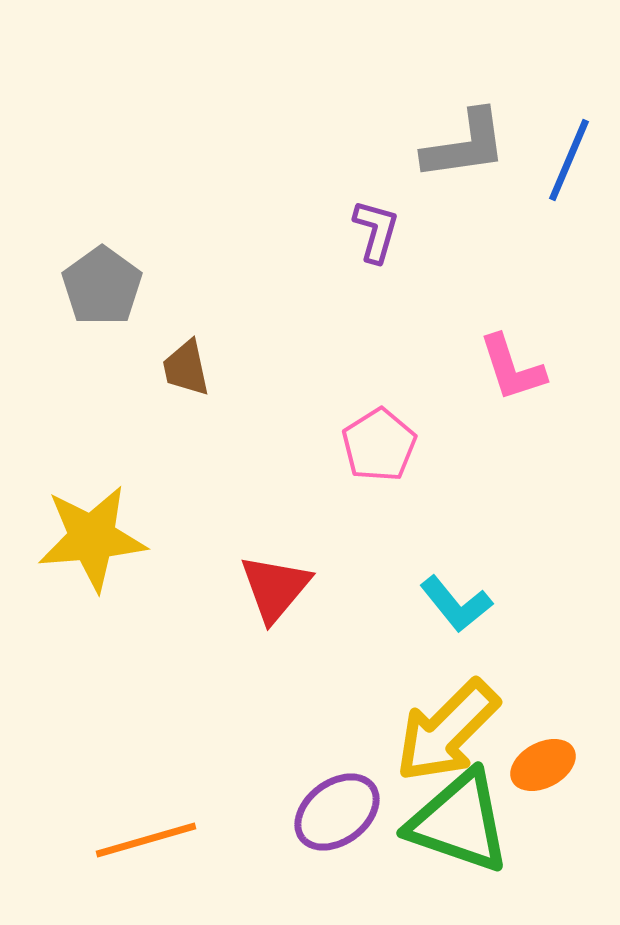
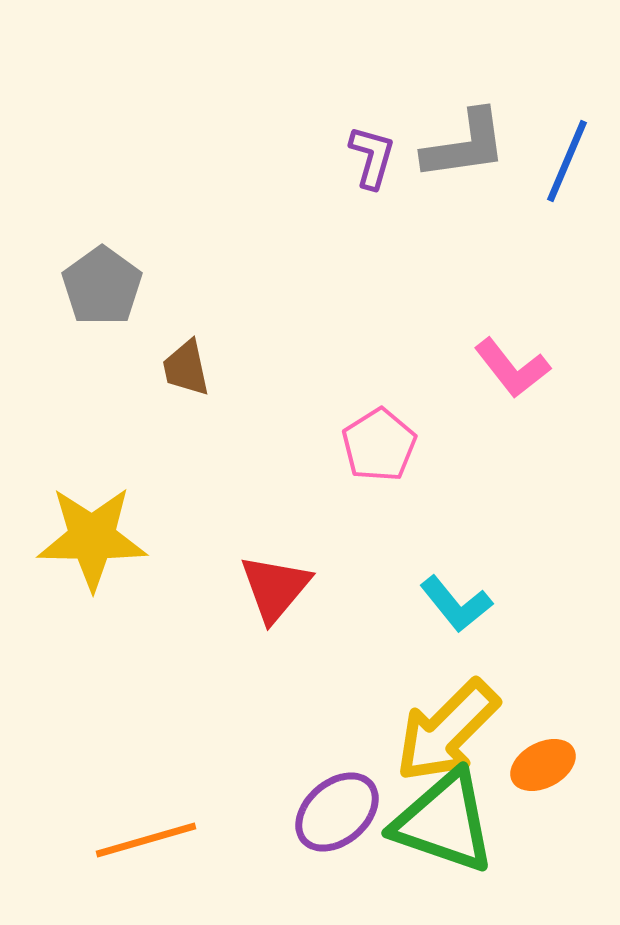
blue line: moved 2 px left, 1 px down
purple L-shape: moved 4 px left, 74 px up
pink L-shape: rotated 20 degrees counterclockwise
yellow star: rotated 6 degrees clockwise
purple ellipse: rotated 4 degrees counterclockwise
green triangle: moved 15 px left
